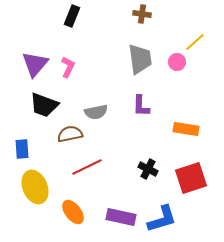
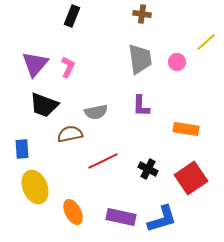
yellow line: moved 11 px right
red line: moved 16 px right, 6 px up
red square: rotated 16 degrees counterclockwise
orange ellipse: rotated 10 degrees clockwise
